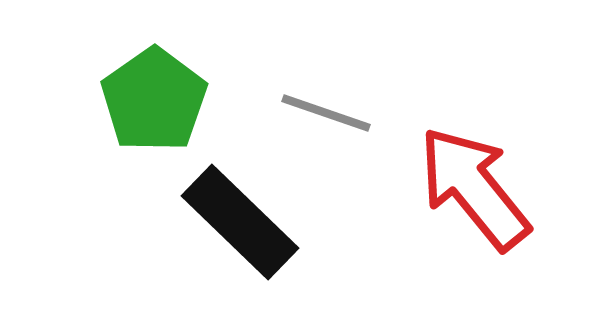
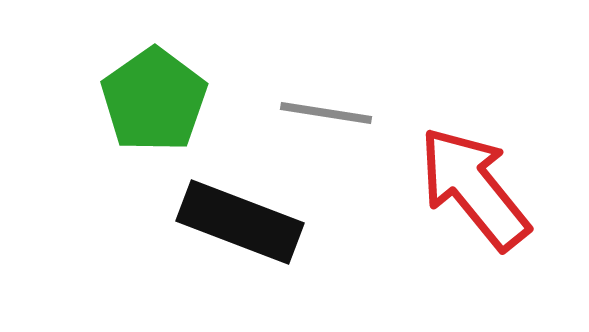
gray line: rotated 10 degrees counterclockwise
black rectangle: rotated 23 degrees counterclockwise
